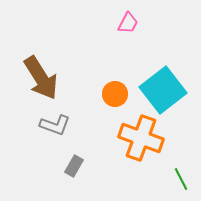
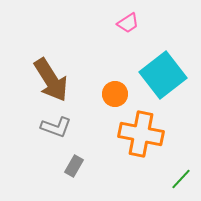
pink trapezoid: rotated 30 degrees clockwise
brown arrow: moved 10 px right, 2 px down
cyan square: moved 15 px up
gray L-shape: moved 1 px right, 2 px down
orange cross: moved 4 px up; rotated 9 degrees counterclockwise
green line: rotated 70 degrees clockwise
